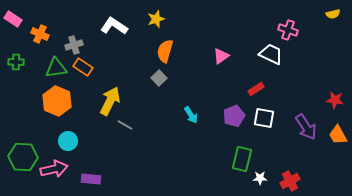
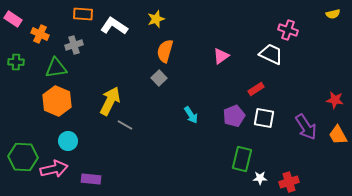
orange rectangle: moved 53 px up; rotated 30 degrees counterclockwise
red cross: moved 1 px left, 1 px down; rotated 12 degrees clockwise
